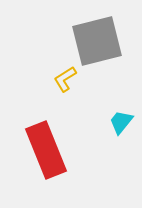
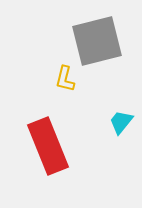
yellow L-shape: rotated 44 degrees counterclockwise
red rectangle: moved 2 px right, 4 px up
